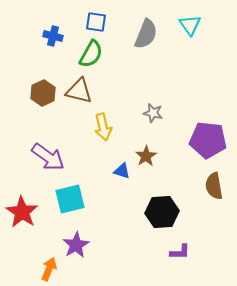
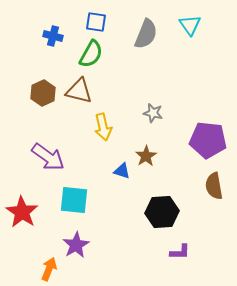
cyan square: moved 4 px right, 1 px down; rotated 20 degrees clockwise
